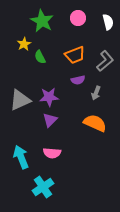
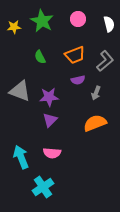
pink circle: moved 1 px down
white semicircle: moved 1 px right, 2 px down
yellow star: moved 10 px left, 17 px up; rotated 24 degrees clockwise
gray triangle: moved 9 px up; rotated 45 degrees clockwise
orange semicircle: rotated 45 degrees counterclockwise
